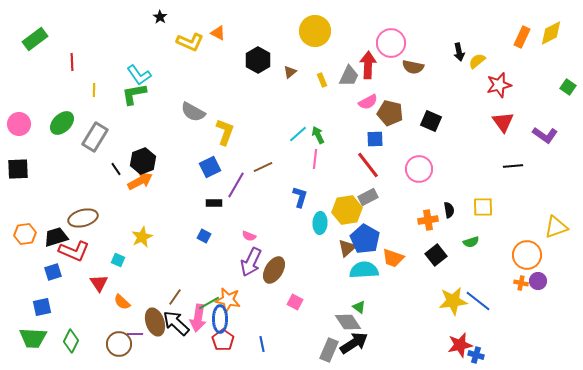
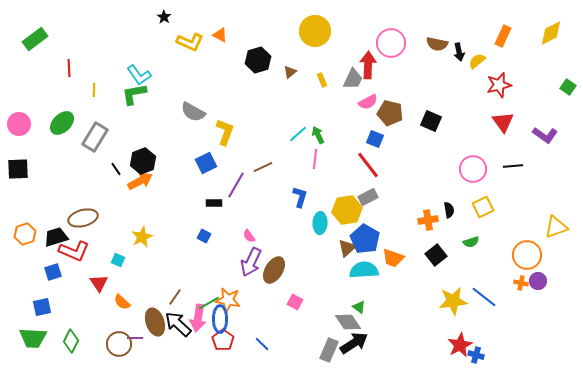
black star at (160, 17): moved 4 px right
orange triangle at (218, 33): moved 2 px right, 2 px down
orange rectangle at (522, 37): moved 19 px left, 1 px up
black hexagon at (258, 60): rotated 15 degrees clockwise
red line at (72, 62): moved 3 px left, 6 px down
brown semicircle at (413, 67): moved 24 px right, 23 px up
gray trapezoid at (349, 76): moved 4 px right, 3 px down
blue square at (375, 139): rotated 24 degrees clockwise
blue square at (210, 167): moved 4 px left, 4 px up
pink circle at (419, 169): moved 54 px right
yellow square at (483, 207): rotated 25 degrees counterclockwise
orange hexagon at (25, 234): rotated 10 degrees counterclockwise
pink semicircle at (249, 236): rotated 32 degrees clockwise
blue line at (478, 301): moved 6 px right, 4 px up
black arrow at (176, 323): moved 2 px right, 1 px down
purple line at (135, 334): moved 4 px down
blue line at (262, 344): rotated 35 degrees counterclockwise
red star at (460, 345): rotated 15 degrees counterclockwise
